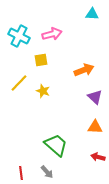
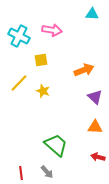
pink arrow: moved 4 px up; rotated 24 degrees clockwise
